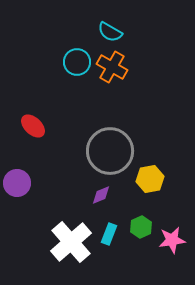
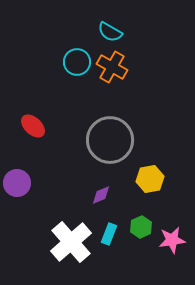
gray circle: moved 11 px up
